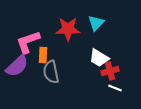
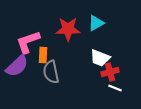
cyan triangle: rotated 18 degrees clockwise
white trapezoid: moved 1 px right; rotated 10 degrees counterclockwise
red cross: moved 1 px down
